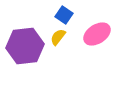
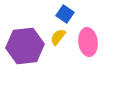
blue square: moved 1 px right, 1 px up
pink ellipse: moved 9 px left, 8 px down; rotated 64 degrees counterclockwise
